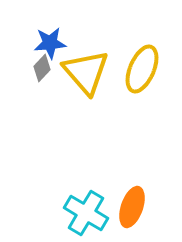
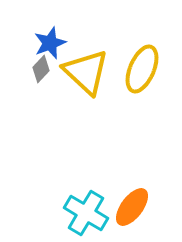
blue star: rotated 16 degrees counterclockwise
gray diamond: moved 1 px left, 1 px down
yellow triangle: rotated 6 degrees counterclockwise
orange ellipse: rotated 18 degrees clockwise
